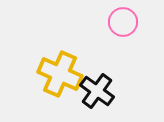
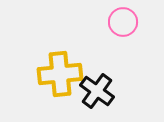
yellow cross: rotated 30 degrees counterclockwise
